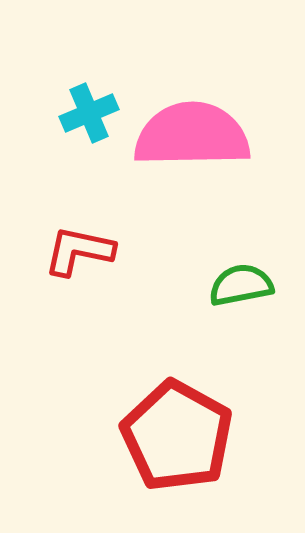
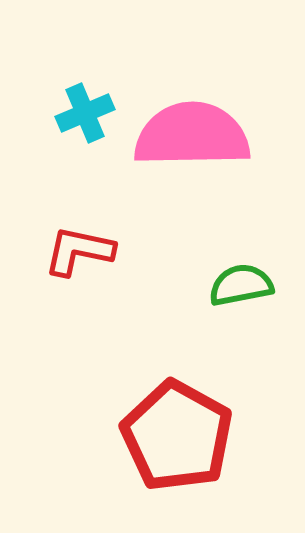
cyan cross: moved 4 px left
